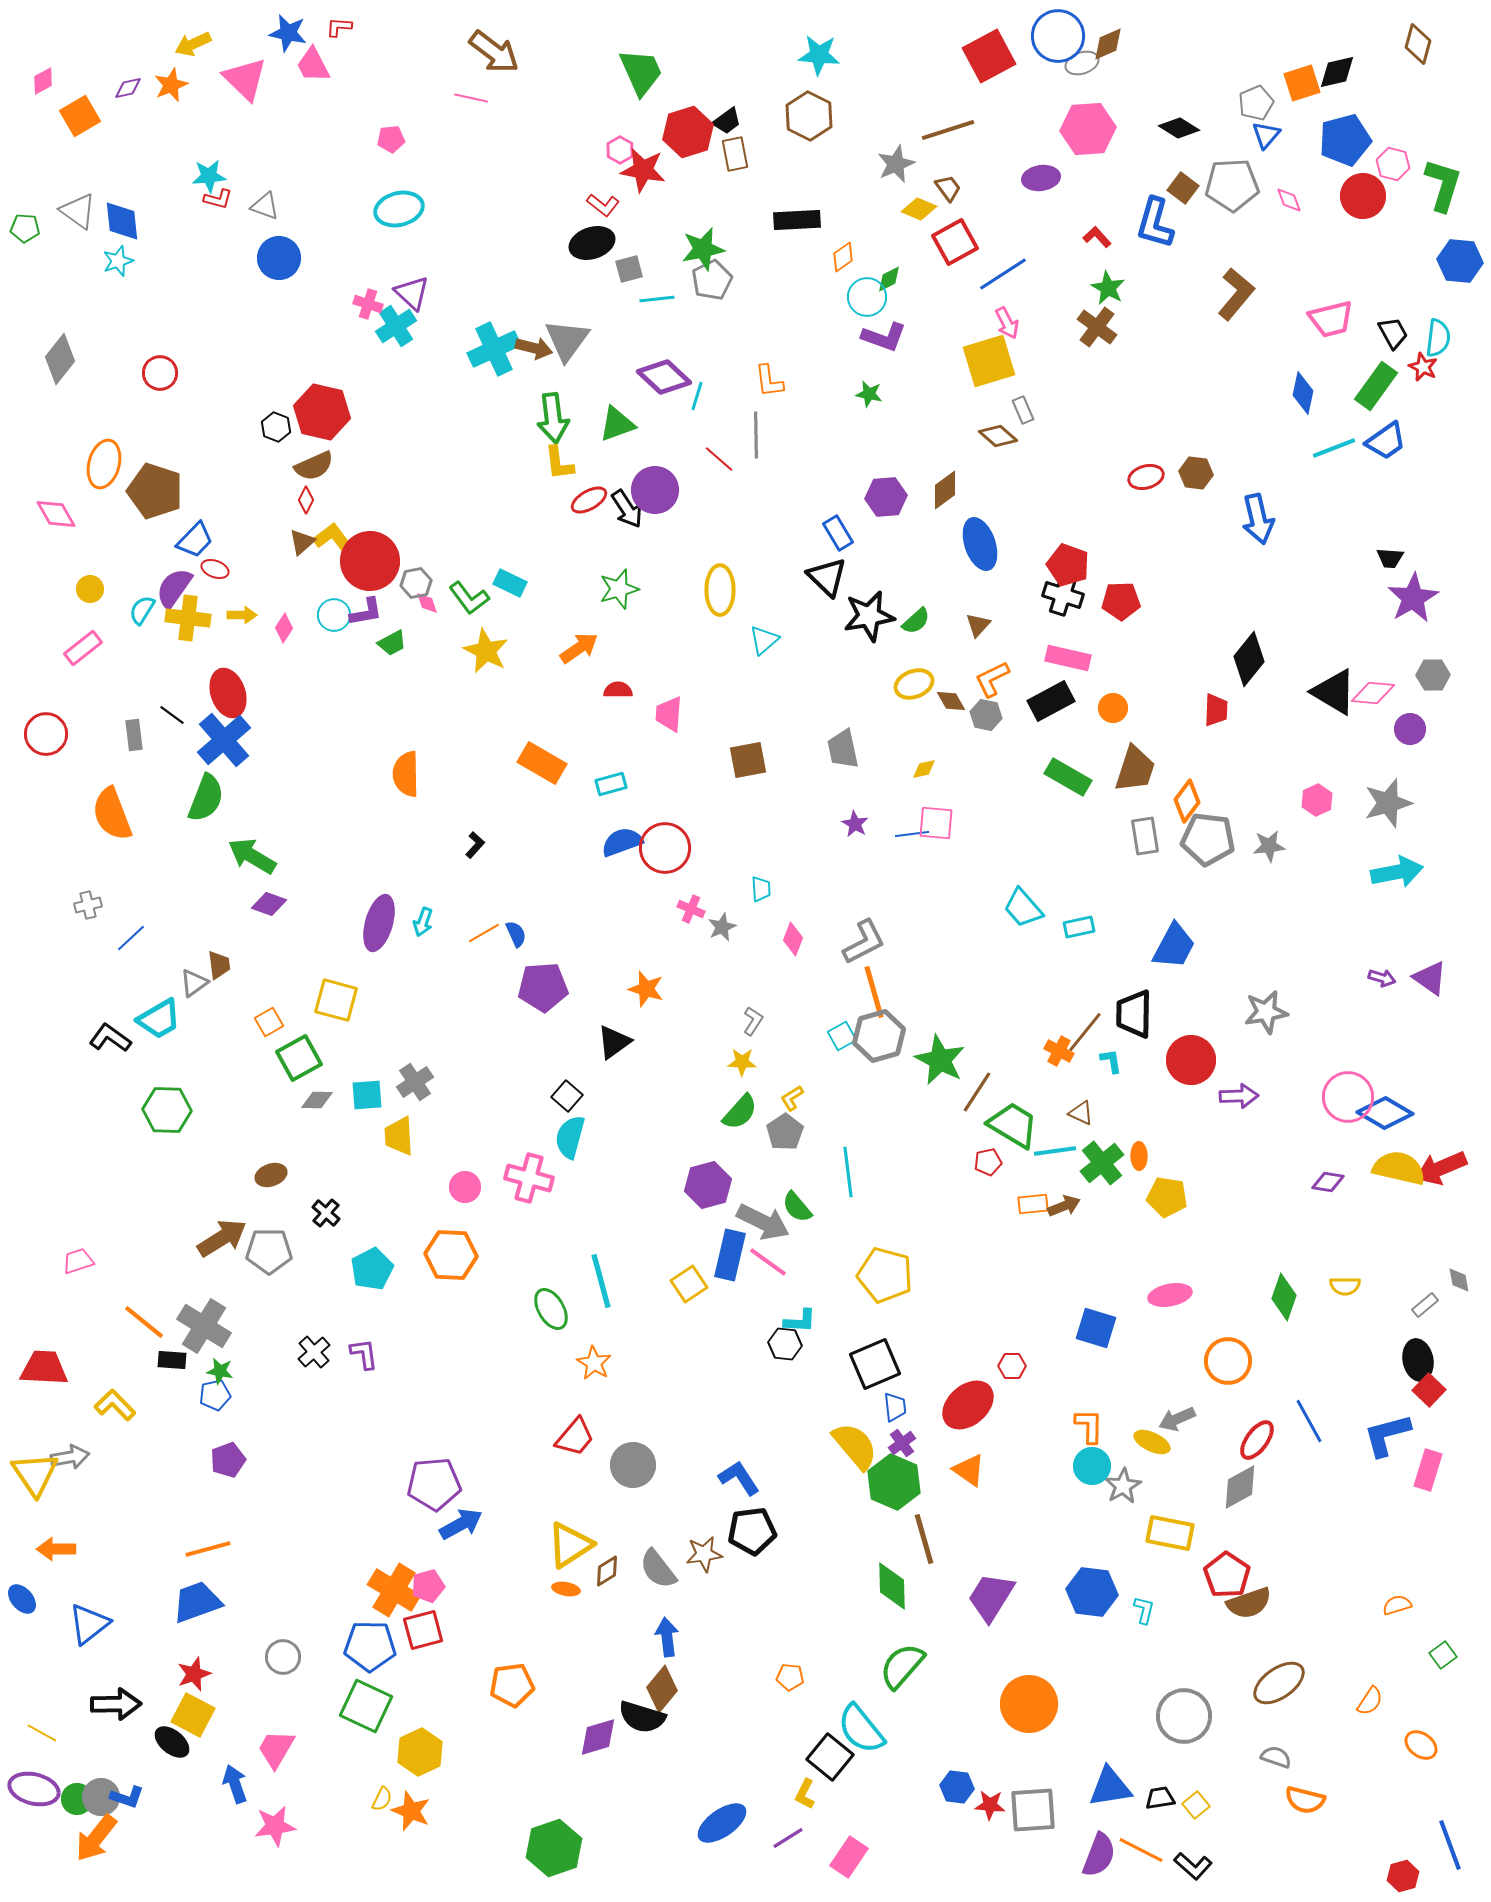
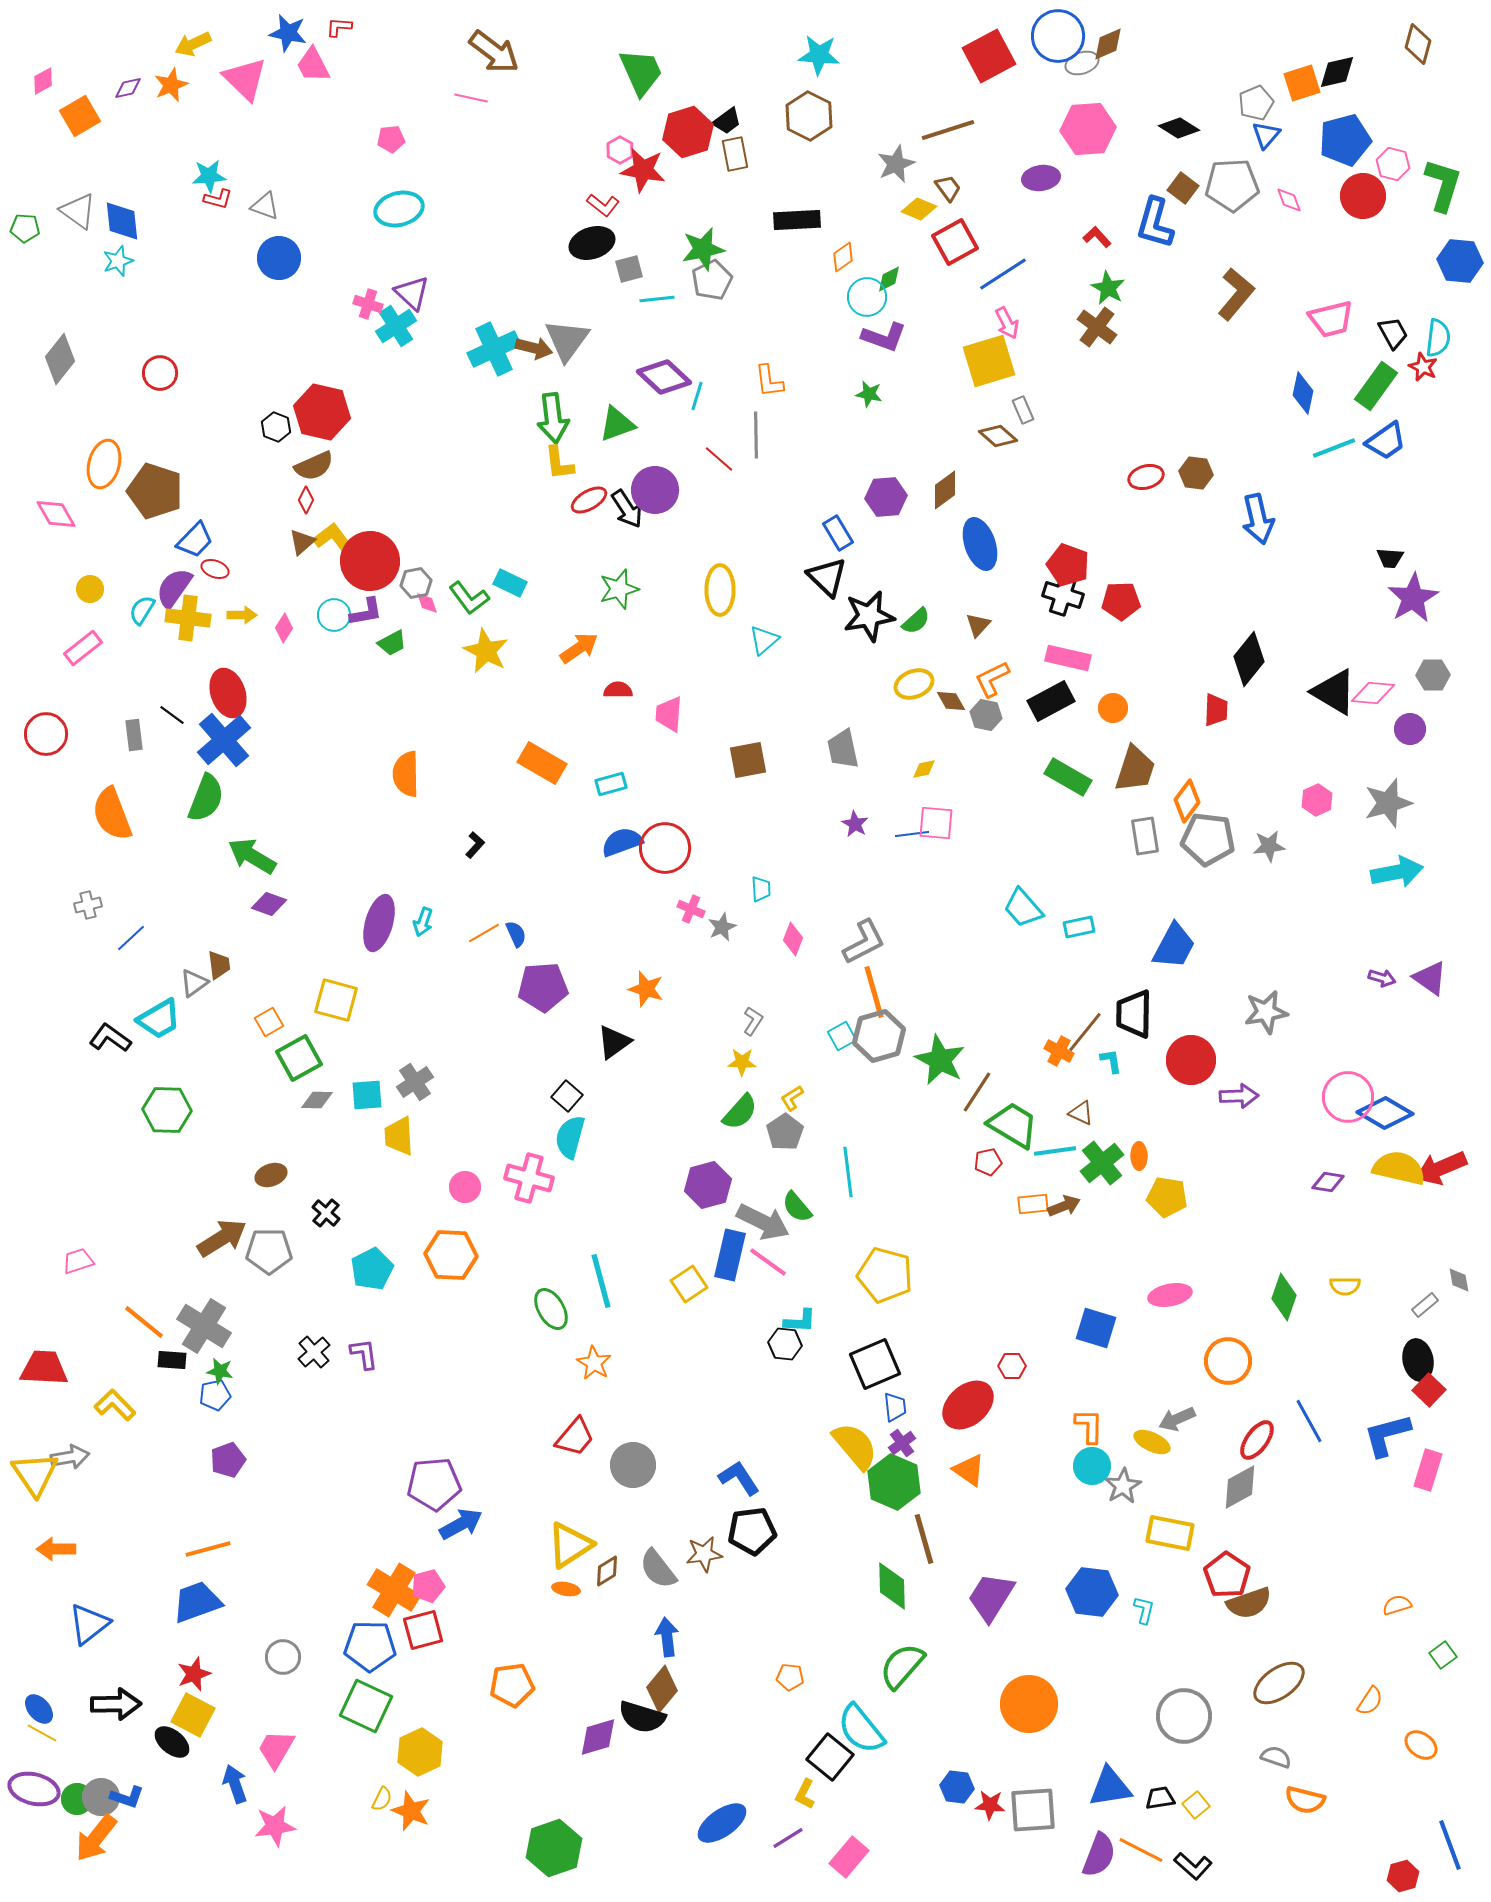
blue ellipse at (22, 1599): moved 17 px right, 110 px down
pink rectangle at (849, 1857): rotated 6 degrees clockwise
